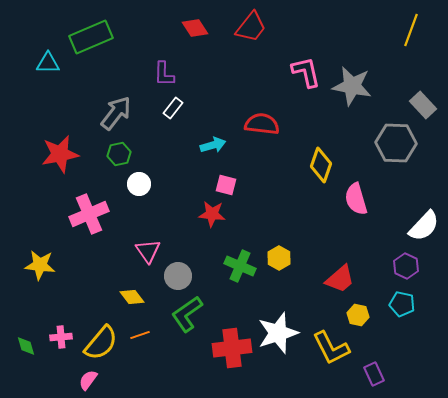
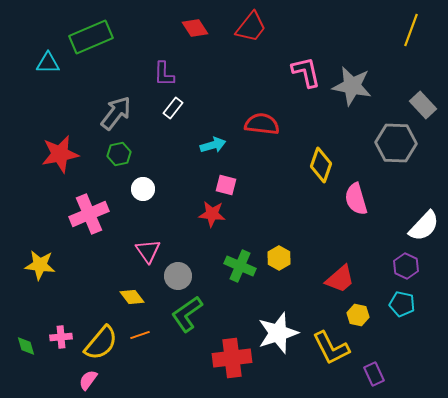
white circle at (139, 184): moved 4 px right, 5 px down
red cross at (232, 348): moved 10 px down
